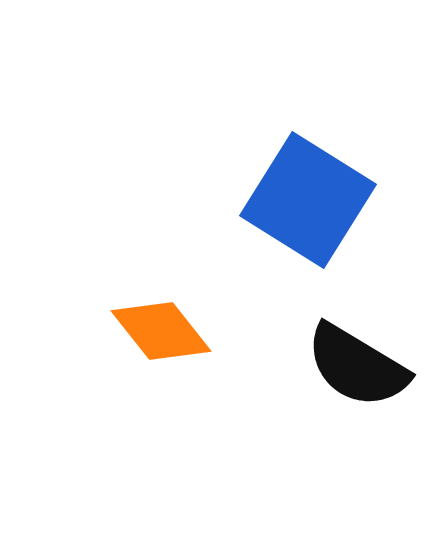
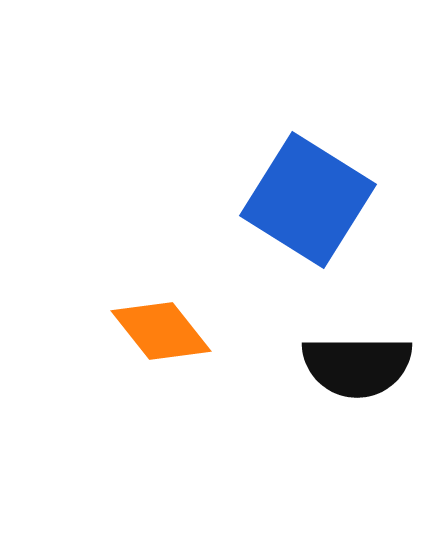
black semicircle: rotated 31 degrees counterclockwise
